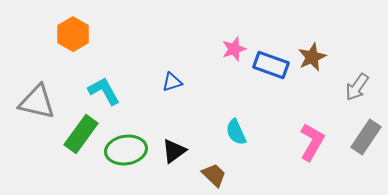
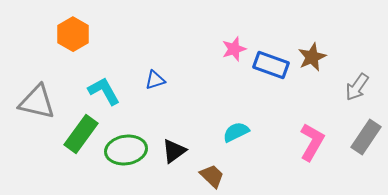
blue triangle: moved 17 px left, 2 px up
cyan semicircle: rotated 88 degrees clockwise
brown trapezoid: moved 2 px left, 1 px down
